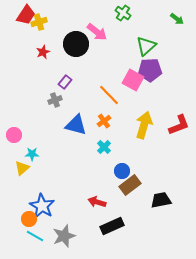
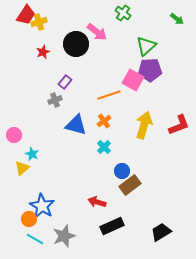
orange line: rotated 65 degrees counterclockwise
cyan star: rotated 24 degrees clockwise
black trapezoid: moved 32 px down; rotated 20 degrees counterclockwise
cyan line: moved 3 px down
